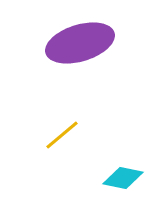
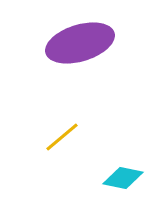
yellow line: moved 2 px down
